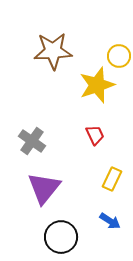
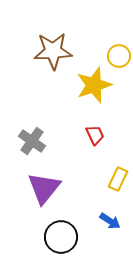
yellow star: moved 3 px left
yellow rectangle: moved 6 px right
